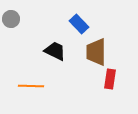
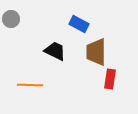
blue rectangle: rotated 18 degrees counterclockwise
orange line: moved 1 px left, 1 px up
